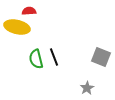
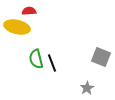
black line: moved 2 px left, 6 px down
